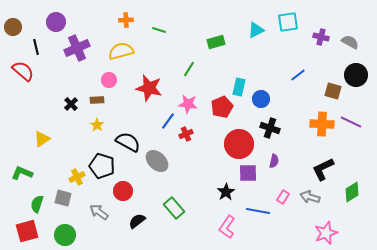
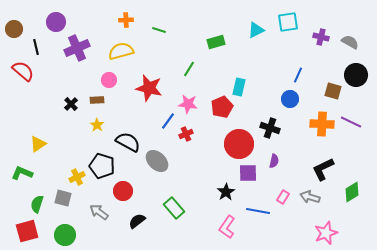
brown circle at (13, 27): moved 1 px right, 2 px down
blue line at (298, 75): rotated 28 degrees counterclockwise
blue circle at (261, 99): moved 29 px right
yellow triangle at (42, 139): moved 4 px left, 5 px down
